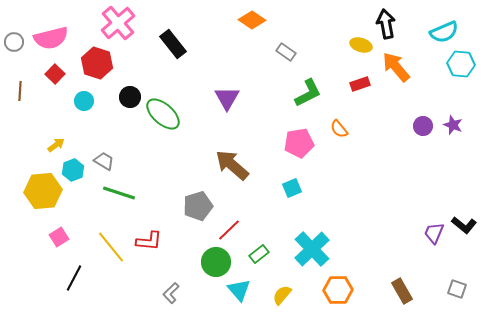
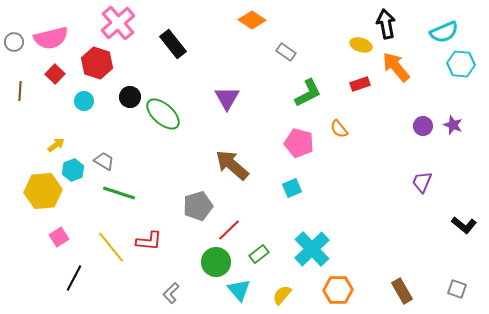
pink pentagon at (299, 143): rotated 24 degrees clockwise
purple trapezoid at (434, 233): moved 12 px left, 51 px up
